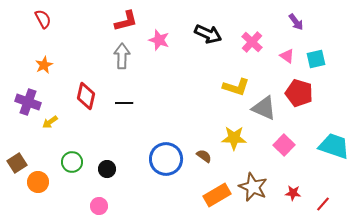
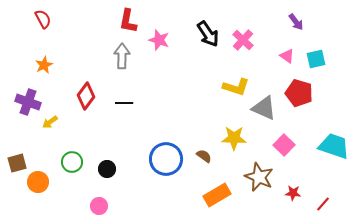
red L-shape: moved 2 px right; rotated 115 degrees clockwise
black arrow: rotated 32 degrees clockwise
pink cross: moved 9 px left, 2 px up
red diamond: rotated 24 degrees clockwise
brown square: rotated 18 degrees clockwise
brown star: moved 6 px right, 10 px up
